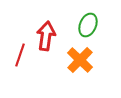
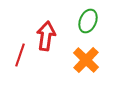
green ellipse: moved 4 px up
orange cross: moved 6 px right
